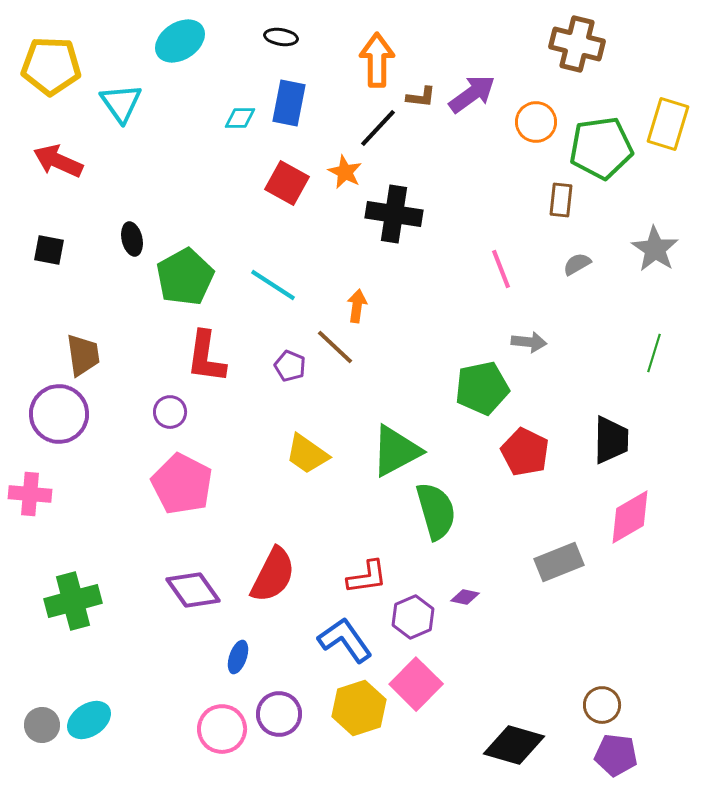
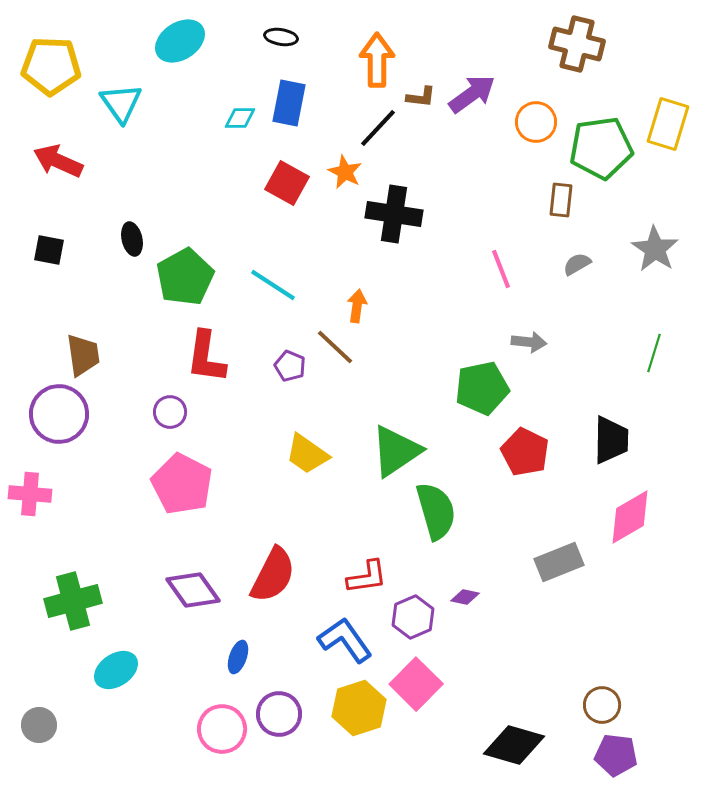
green triangle at (396, 451): rotated 6 degrees counterclockwise
cyan ellipse at (89, 720): moved 27 px right, 50 px up
gray circle at (42, 725): moved 3 px left
